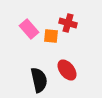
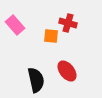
pink rectangle: moved 14 px left, 4 px up
red ellipse: moved 1 px down
black semicircle: moved 3 px left
